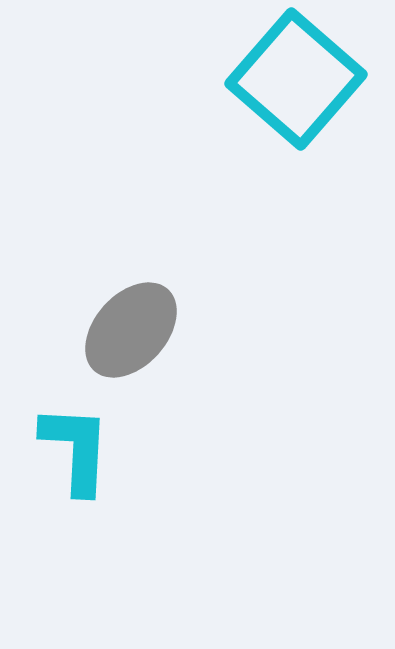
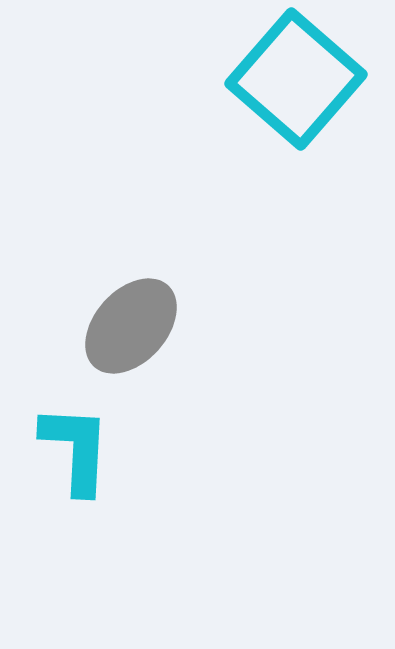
gray ellipse: moved 4 px up
